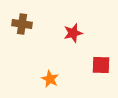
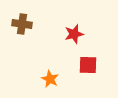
red star: moved 1 px right, 1 px down
red square: moved 13 px left
